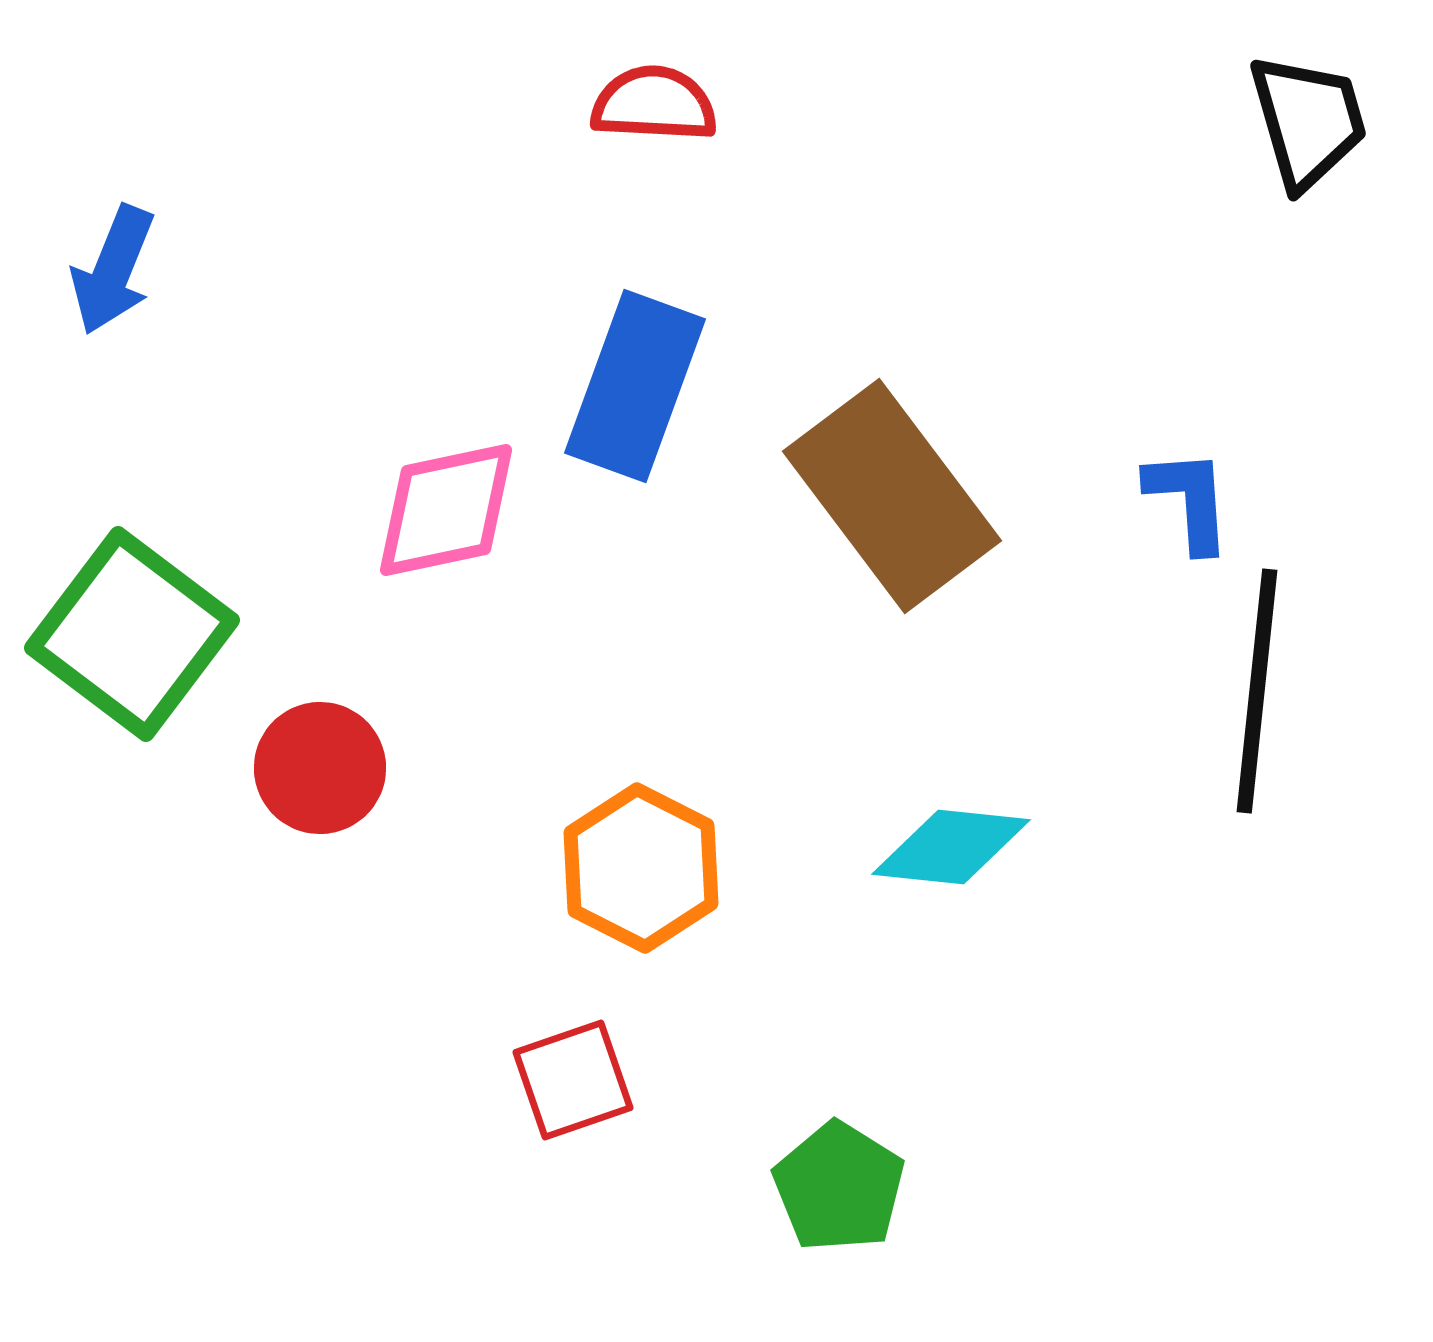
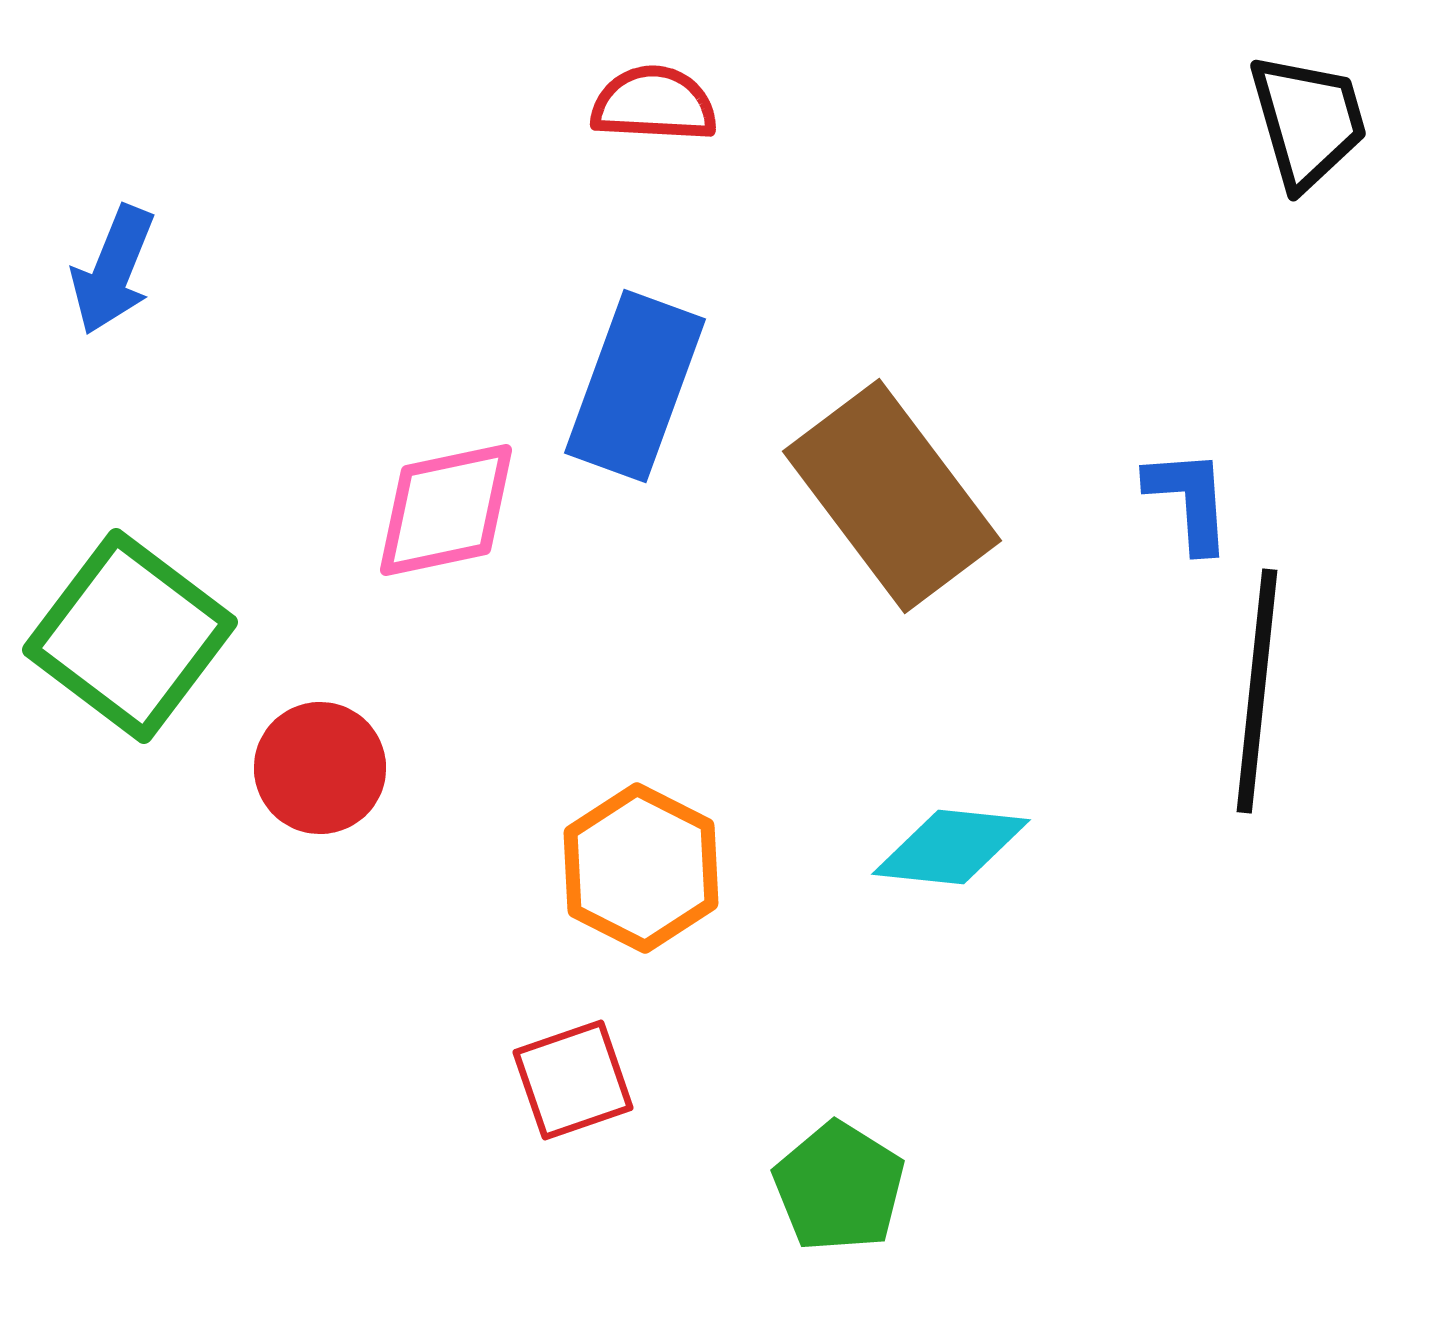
green square: moved 2 px left, 2 px down
